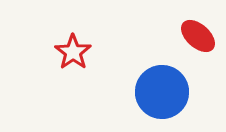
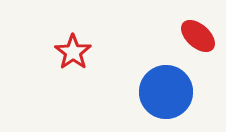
blue circle: moved 4 px right
